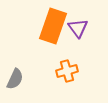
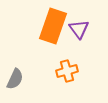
purple triangle: moved 1 px right, 1 px down
